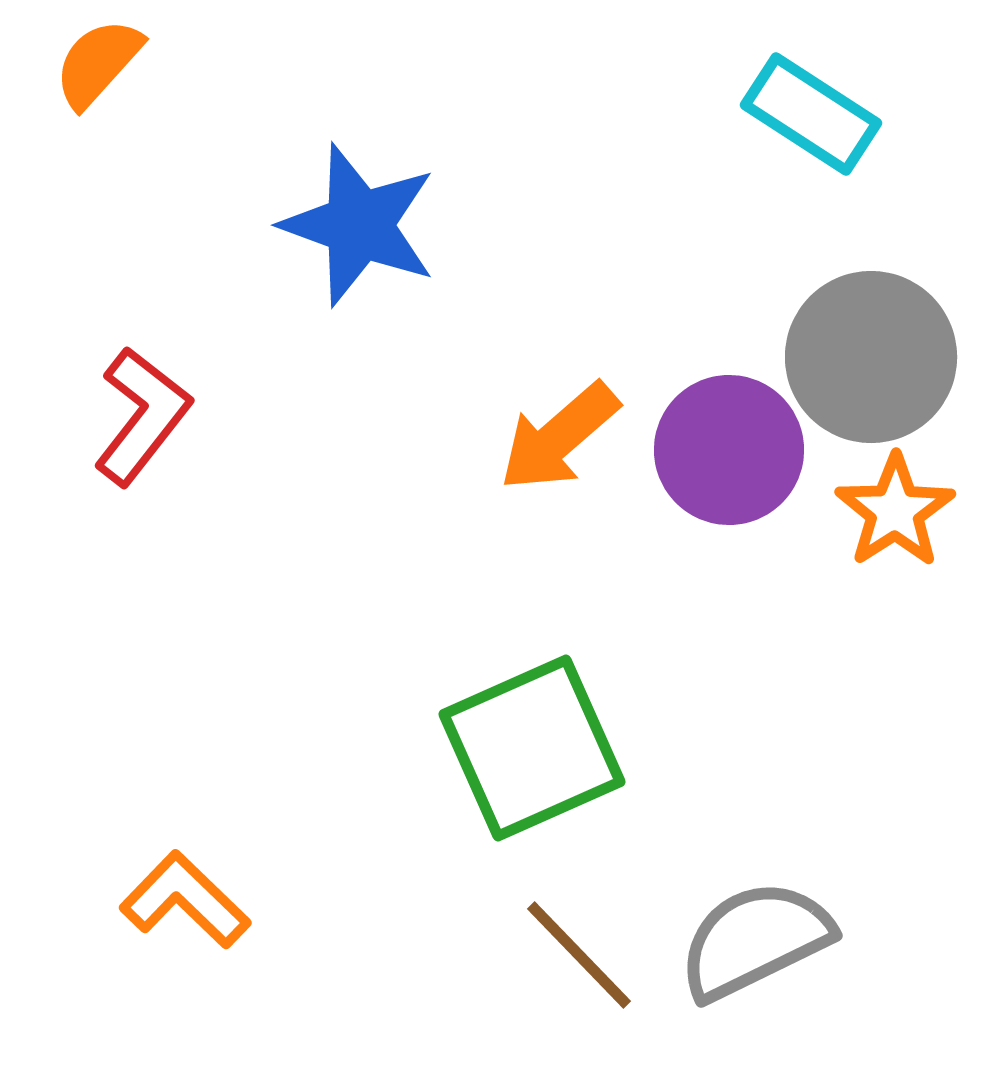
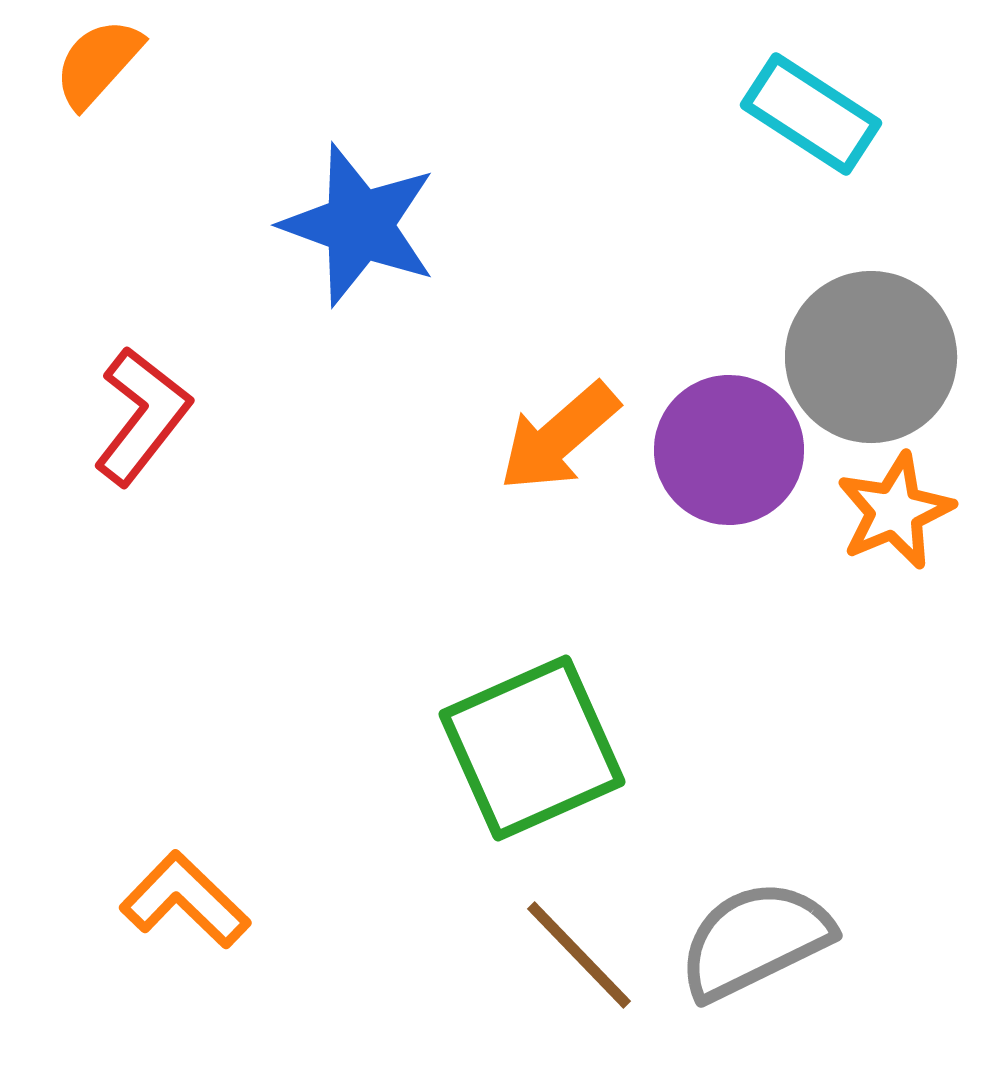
orange star: rotated 10 degrees clockwise
